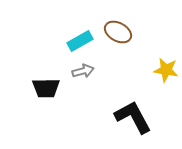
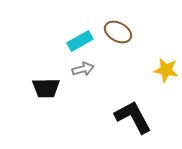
gray arrow: moved 2 px up
